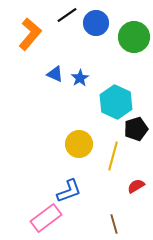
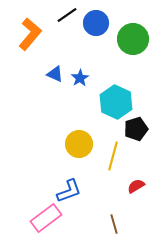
green circle: moved 1 px left, 2 px down
